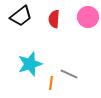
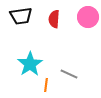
black trapezoid: rotated 30 degrees clockwise
cyan star: rotated 15 degrees counterclockwise
orange line: moved 5 px left, 2 px down
